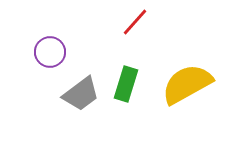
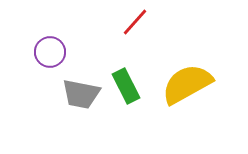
green rectangle: moved 2 px down; rotated 44 degrees counterclockwise
gray trapezoid: rotated 48 degrees clockwise
